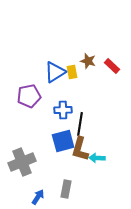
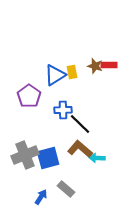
brown star: moved 7 px right, 5 px down
red rectangle: moved 3 px left, 1 px up; rotated 42 degrees counterclockwise
blue triangle: moved 3 px down
purple pentagon: rotated 25 degrees counterclockwise
black line: rotated 55 degrees counterclockwise
blue square: moved 15 px left, 17 px down
brown L-shape: rotated 115 degrees clockwise
gray cross: moved 3 px right, 7 px up
gray rectangle: rotated 60 degrees counterclockwise
blue arrow: moved 3 px right
